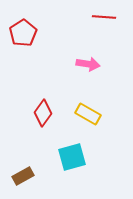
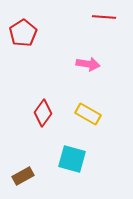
cyan square: moved 2 px down; rotated 32 degrees clockwise
